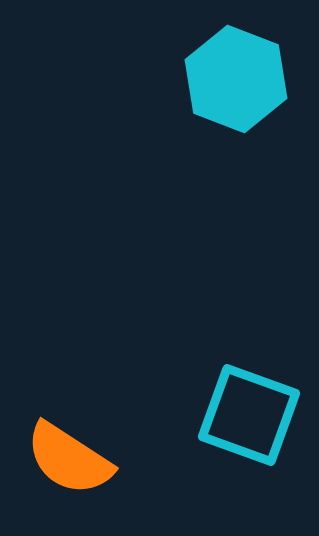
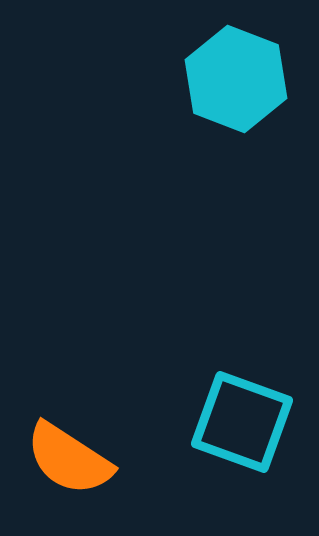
cyan square: moved 7 px left, 7 px down
